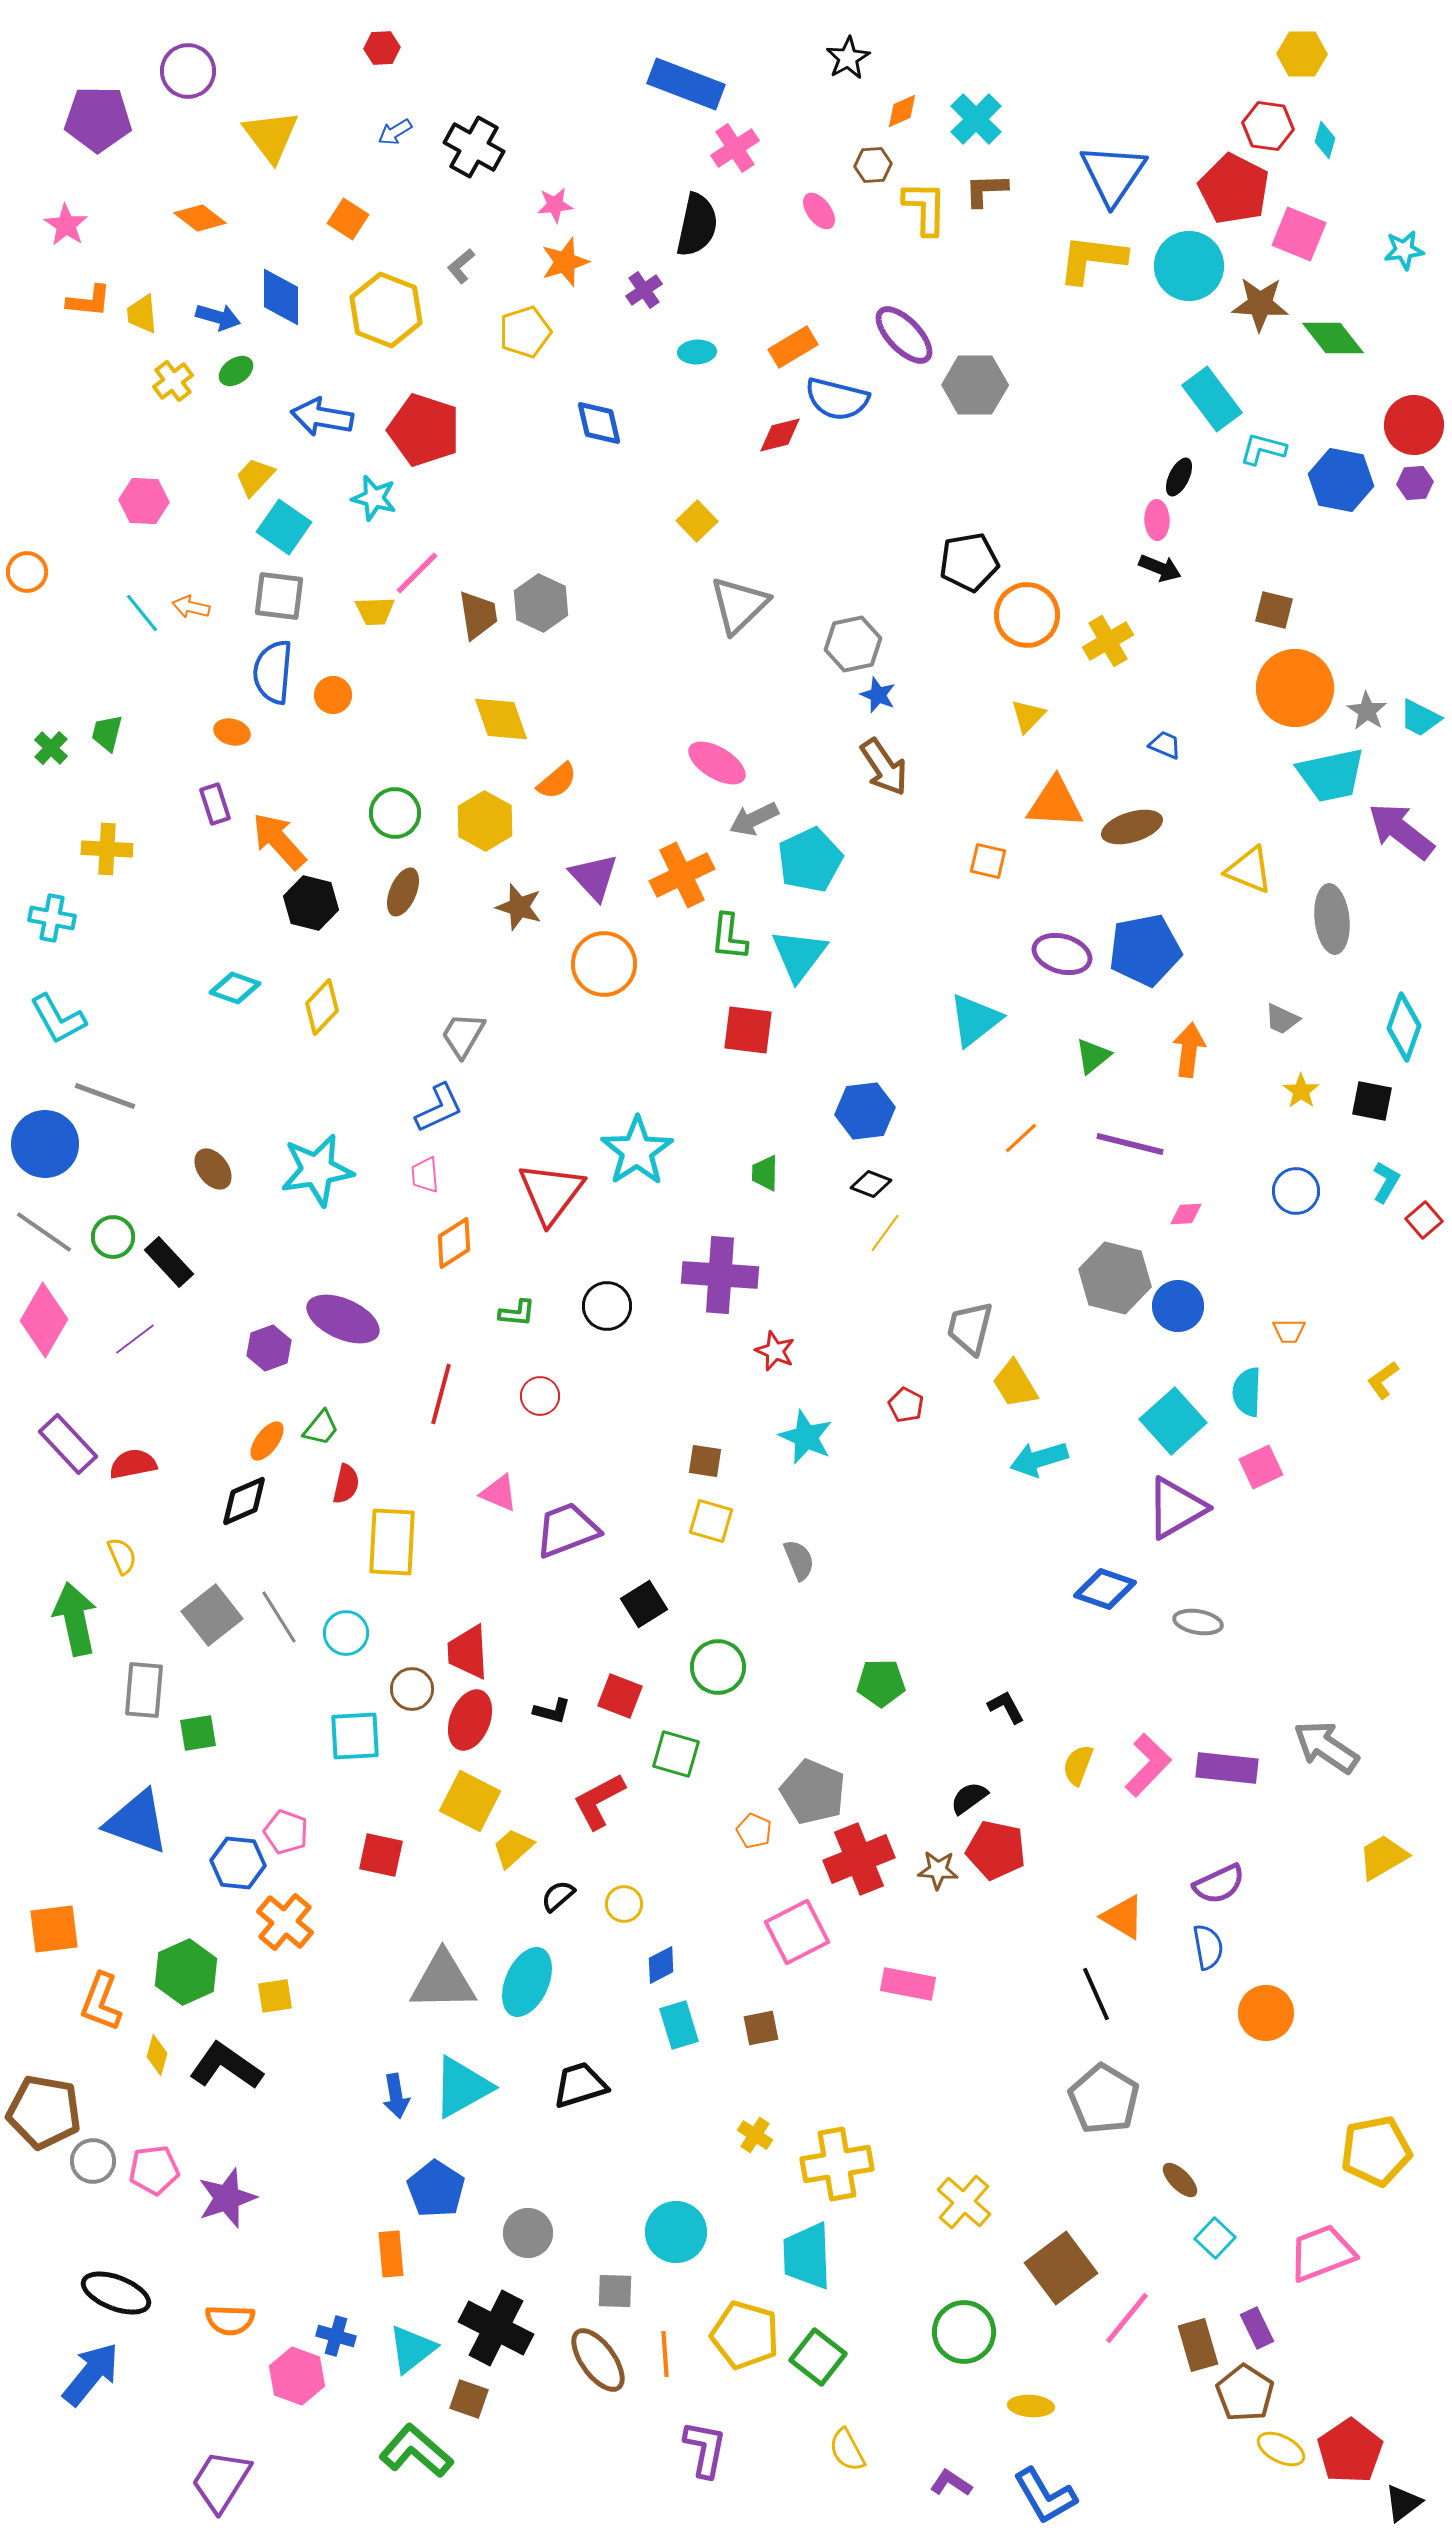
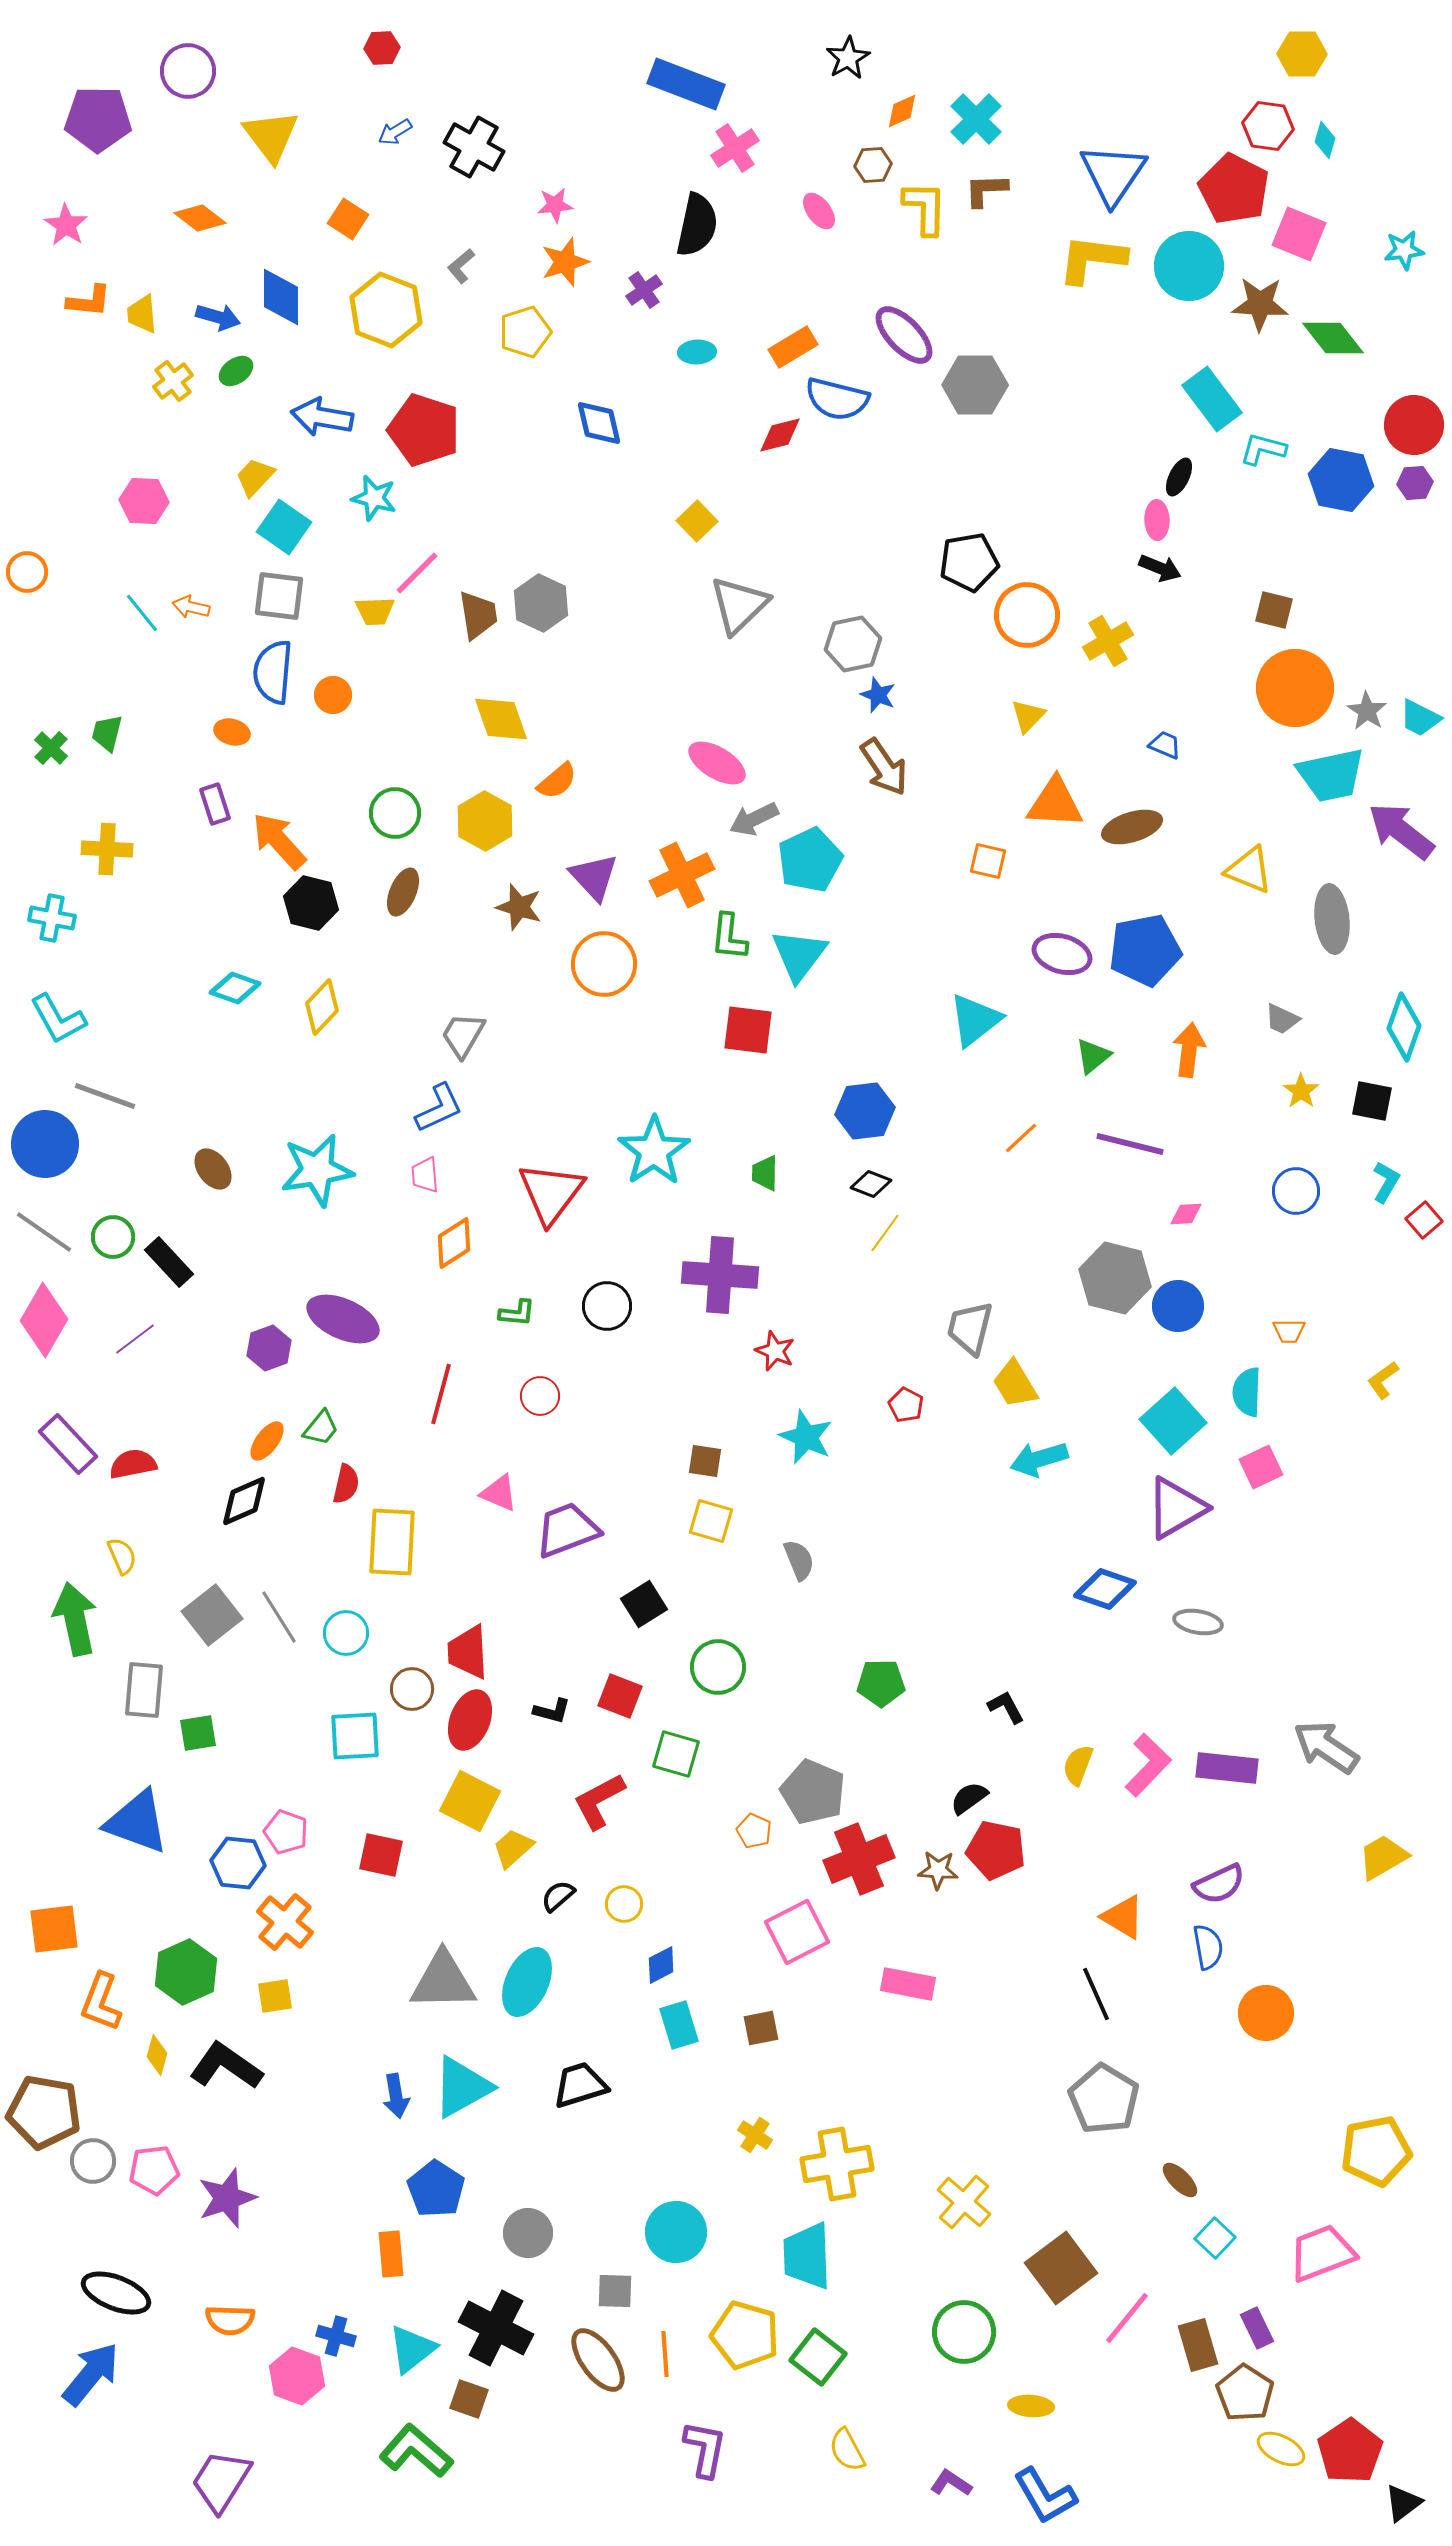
cyan star at (637, 1151): moved 17 px right
